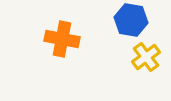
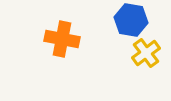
yellow cross: moved 4 px up
